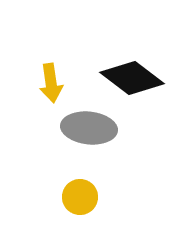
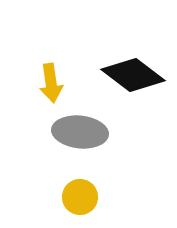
black diamond: moved 1 px right, 3 px up
gray ellipse: moved 9 px left, 4 px down
